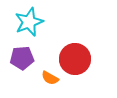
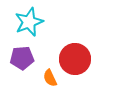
orange semicircle: rotated 36 degrees clockwise
